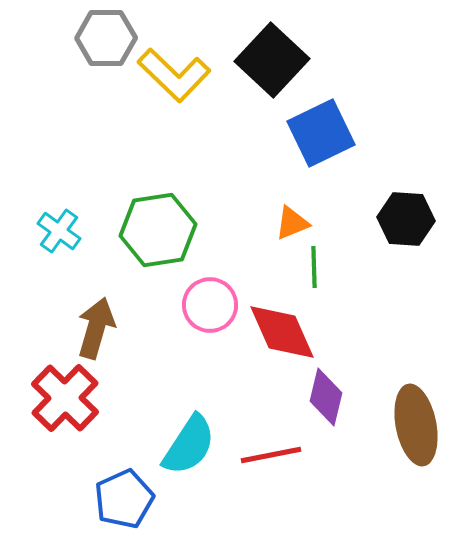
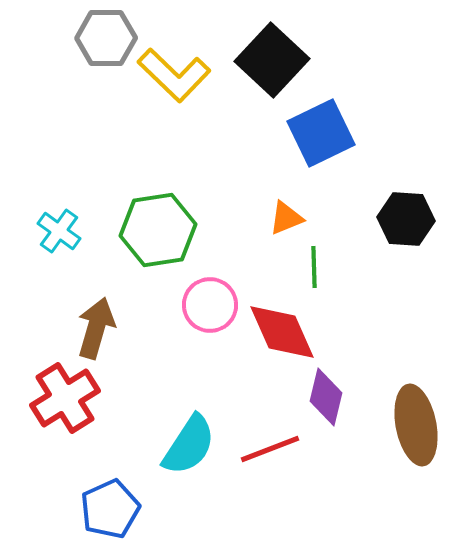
orange triangle: moved 6 px left, 5 px up
red cross: rotated 14 degrees clockwise
red line: moved 1 px left, 6 px up; rotated 10 degrees counterclockwise
blue pentagon: moved 14 px left, 10 px down
